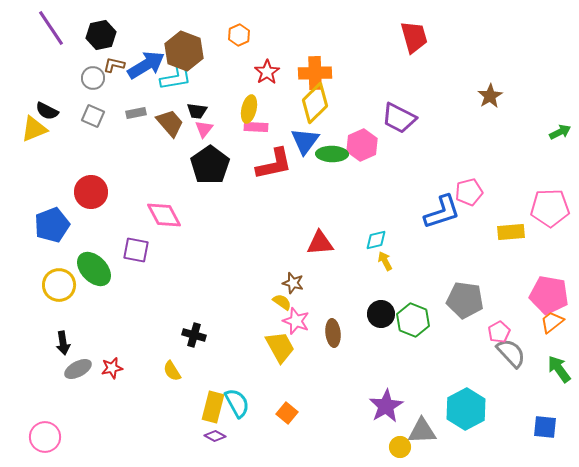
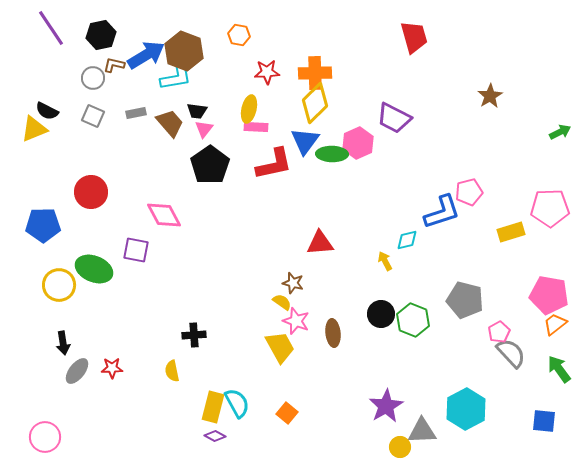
orange hexagon at (239, 35): rotated 25 degrees counterclockwise
blue arrow at (146, 65): moved 10 px up
red star at (267, 72): rotated 30 degrees clockwise
purple trapezoid at (399, 118): moved 5 px left
pink hexagon at (362, 145): moved 4 px left, 2 px up
blue pentagon at (52, 225): moved 9 px left; rotated 20 degrees clockwise
yellow rectangle at (511, 232): rotated 12 degrees counterclockwise
cyan diamond at (376, 240): moved 31 px right
green ellipse at (94, 269): rotated 24 degrees counterclockwise
gray pentagon at (465, 300): rotated 6 degrees clockwise
orange trapezoid at (552, 322): moved 3 px right, 2 px down
black cross at (194, 335): rotated 20 degrees counterclockwise
red star at (112, 368): rotated 10 degrees clockwise
gray ellipse at (78, 369): moved 1 px left, 2 px down; rotated 24 degrees counterclockwise
yellow semicircle at (172, 371): rotated 20 degrees clockwise
blue square at (545, 427): moved 1 px left, 6 px up
